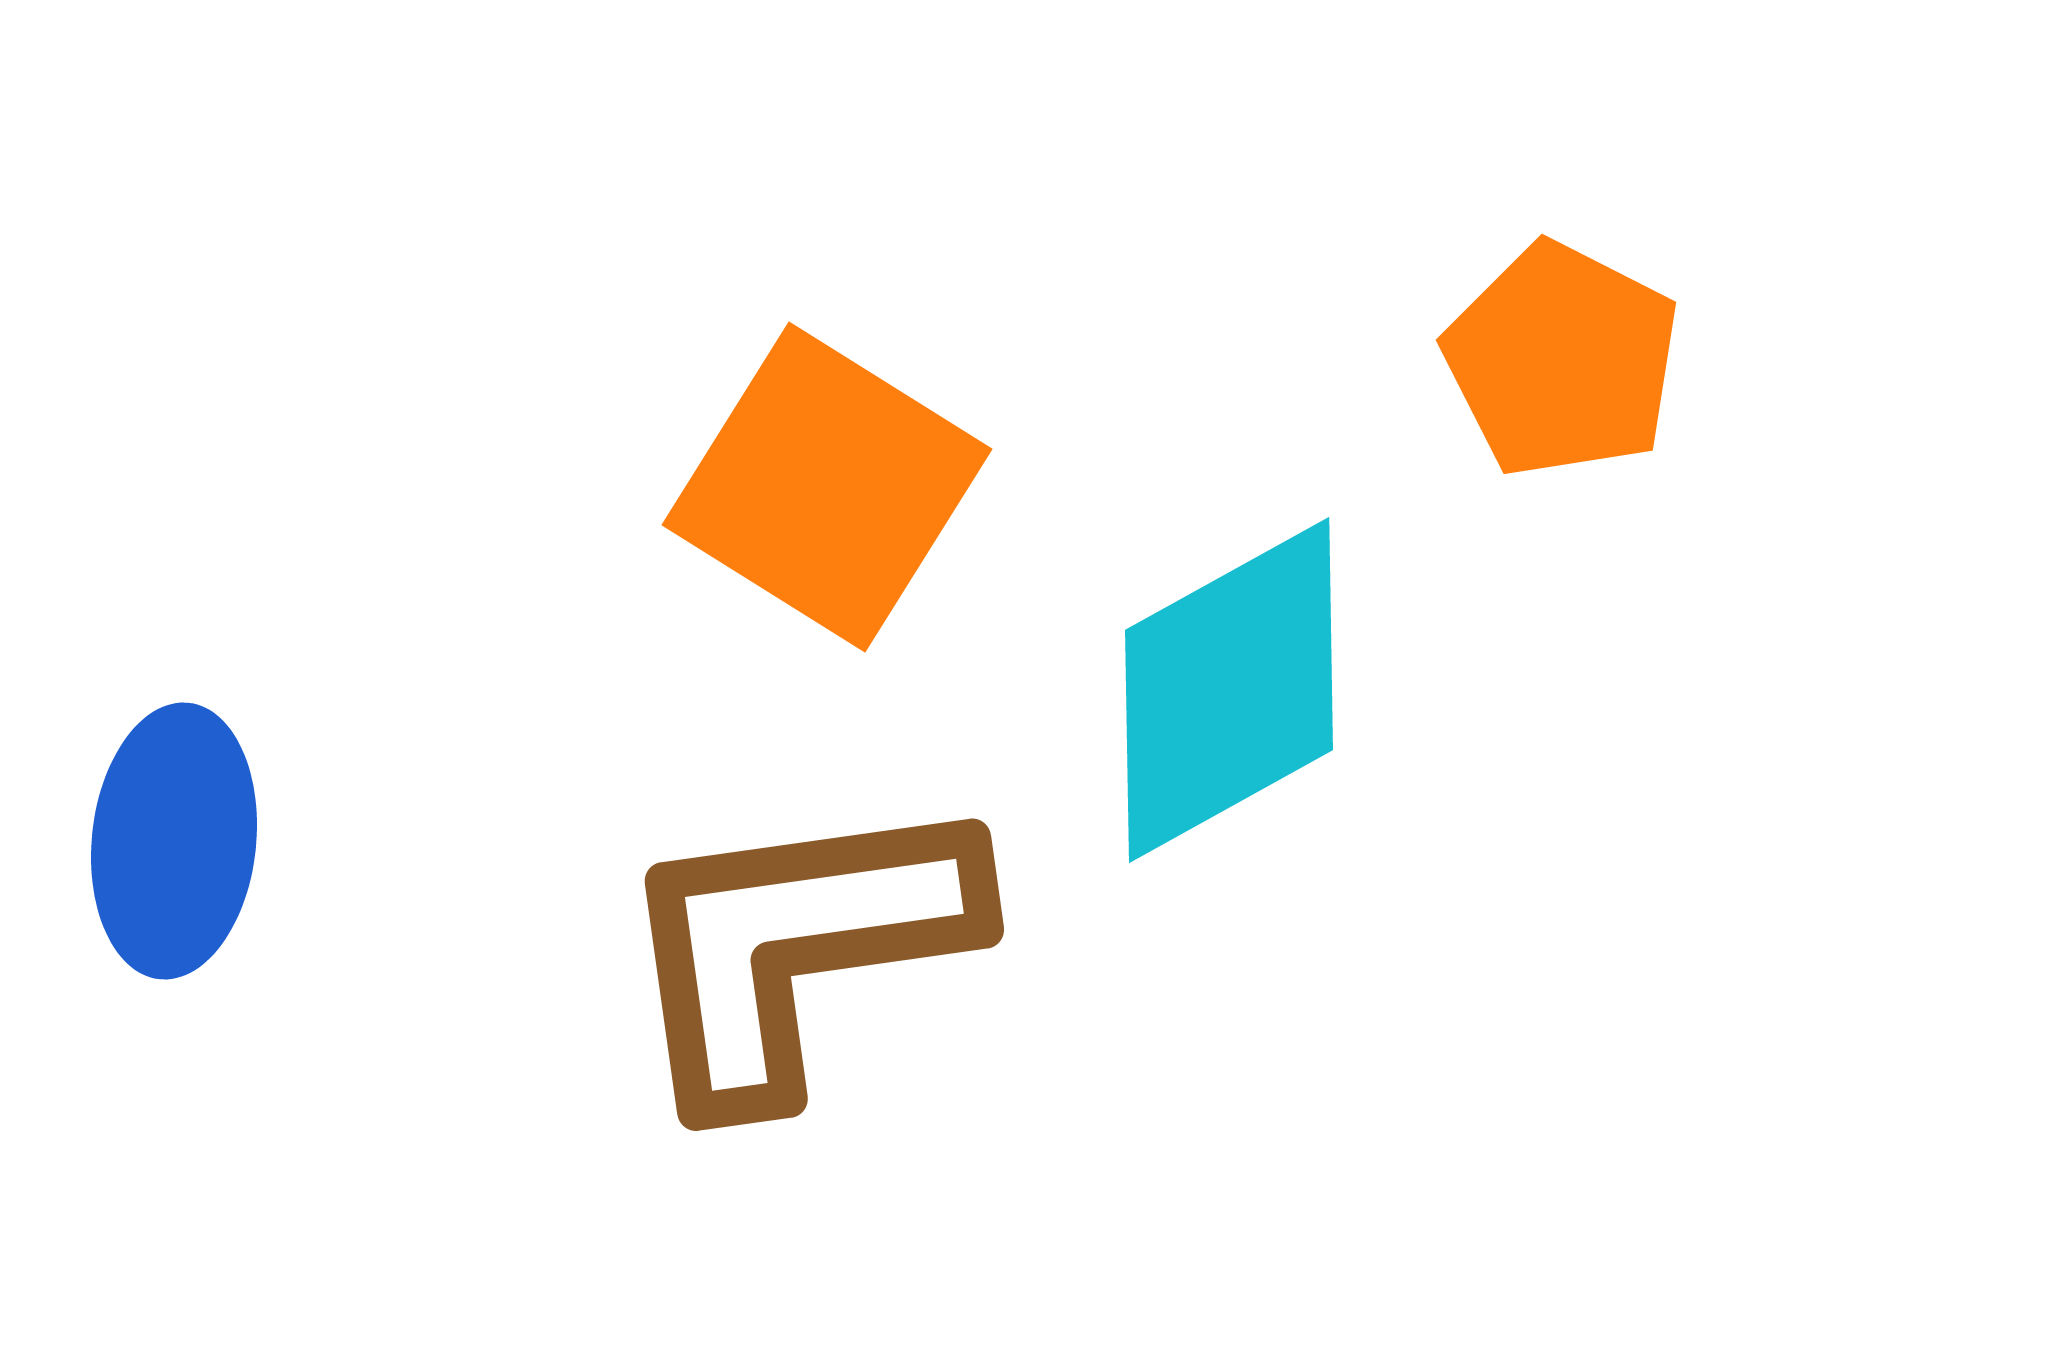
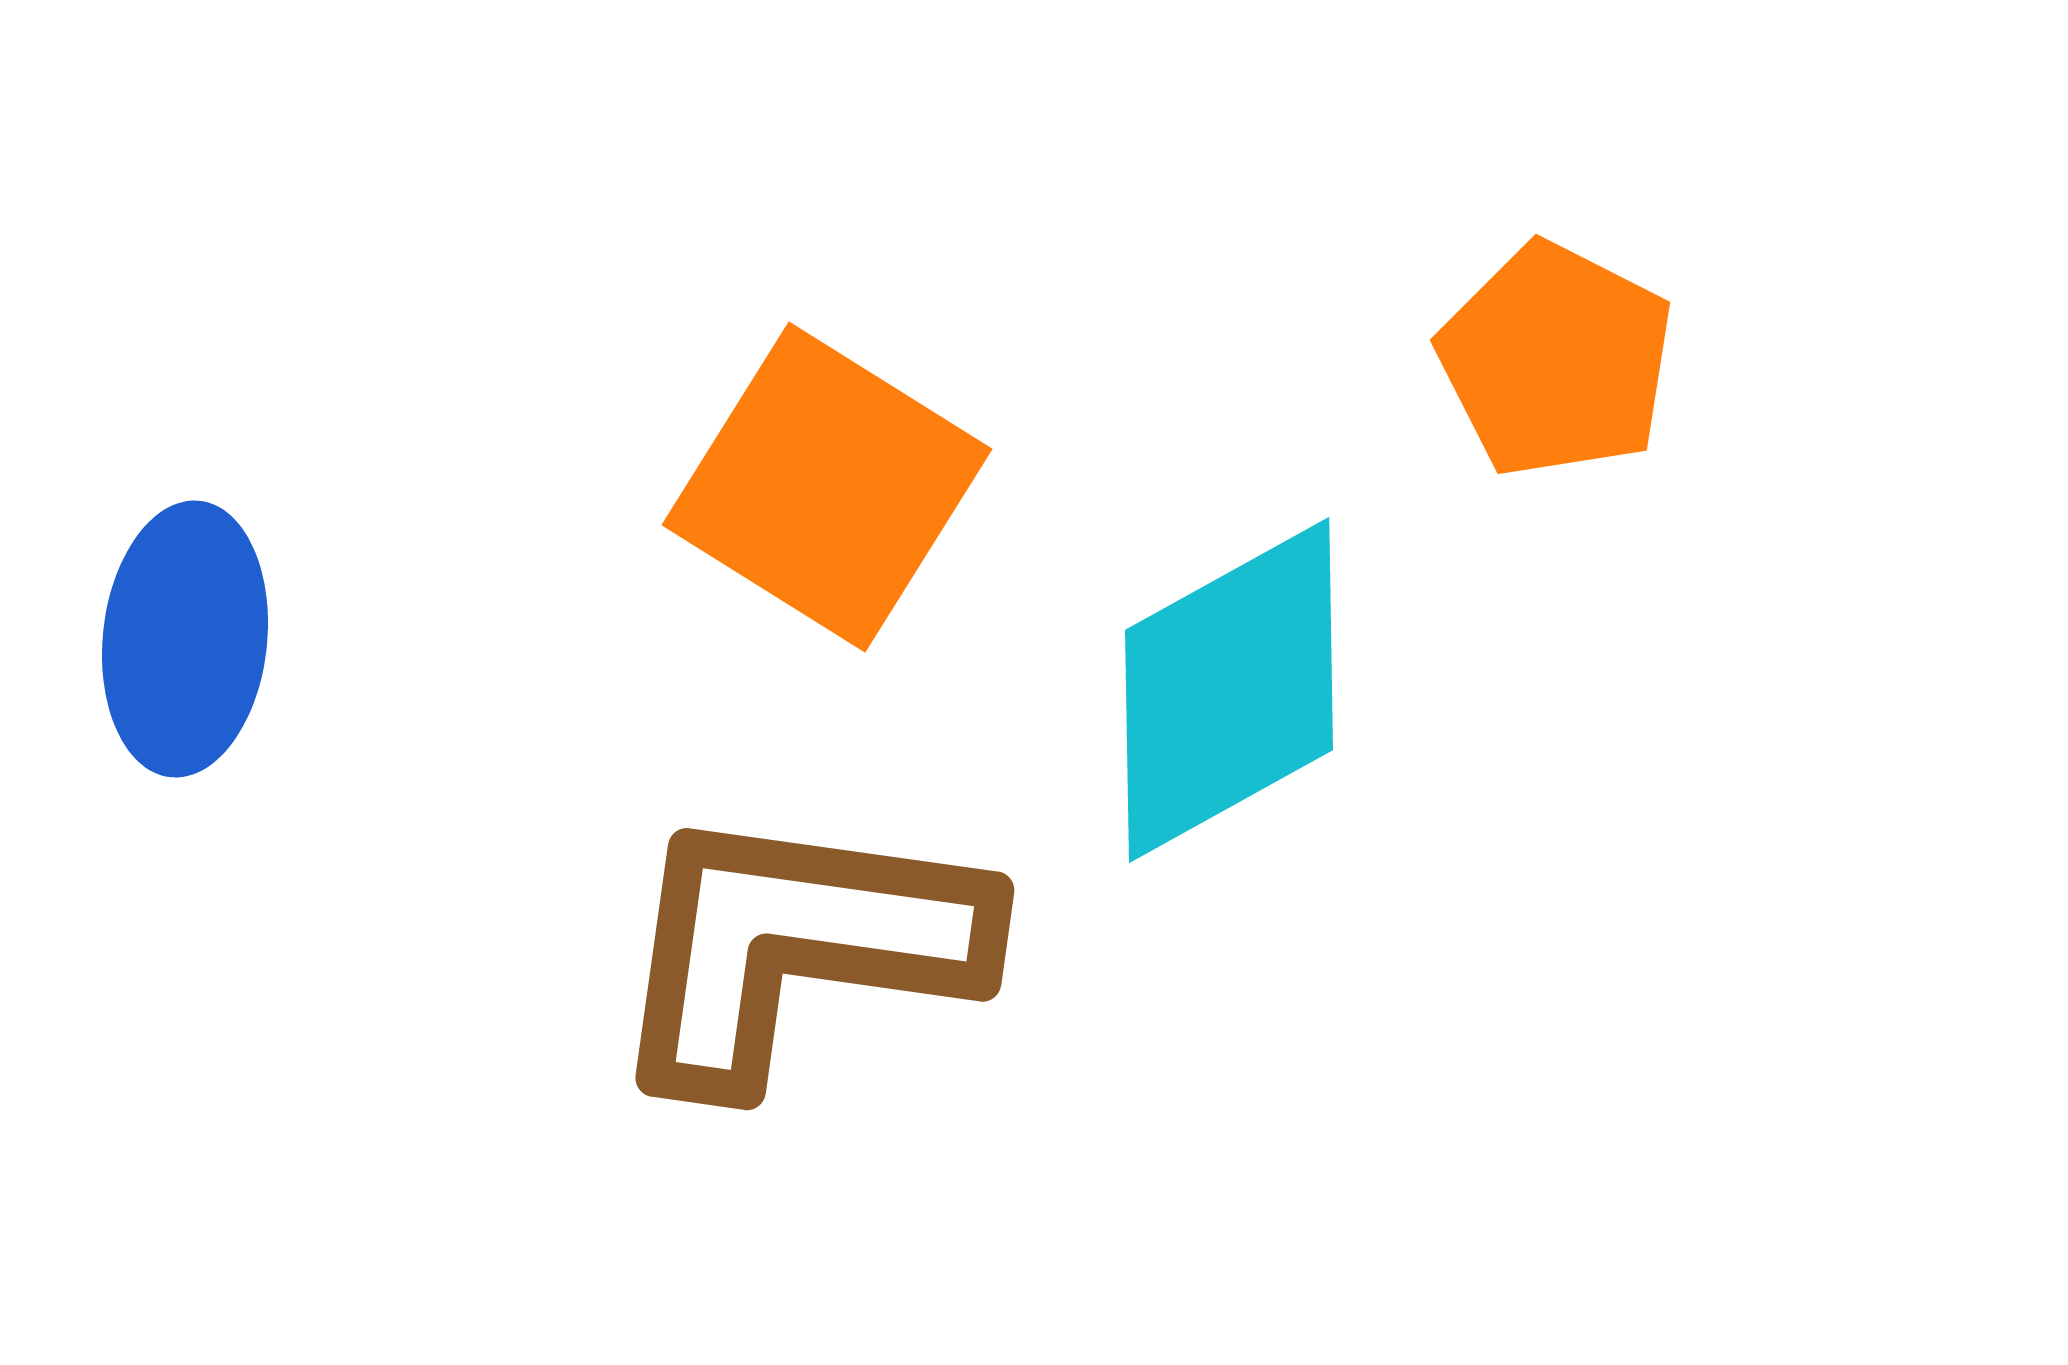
orange pentagon: moved 6 px left
blue ellipse: moved 11 px right, 202 px up
brown L-shape: rotated 16 degrees clockwise
